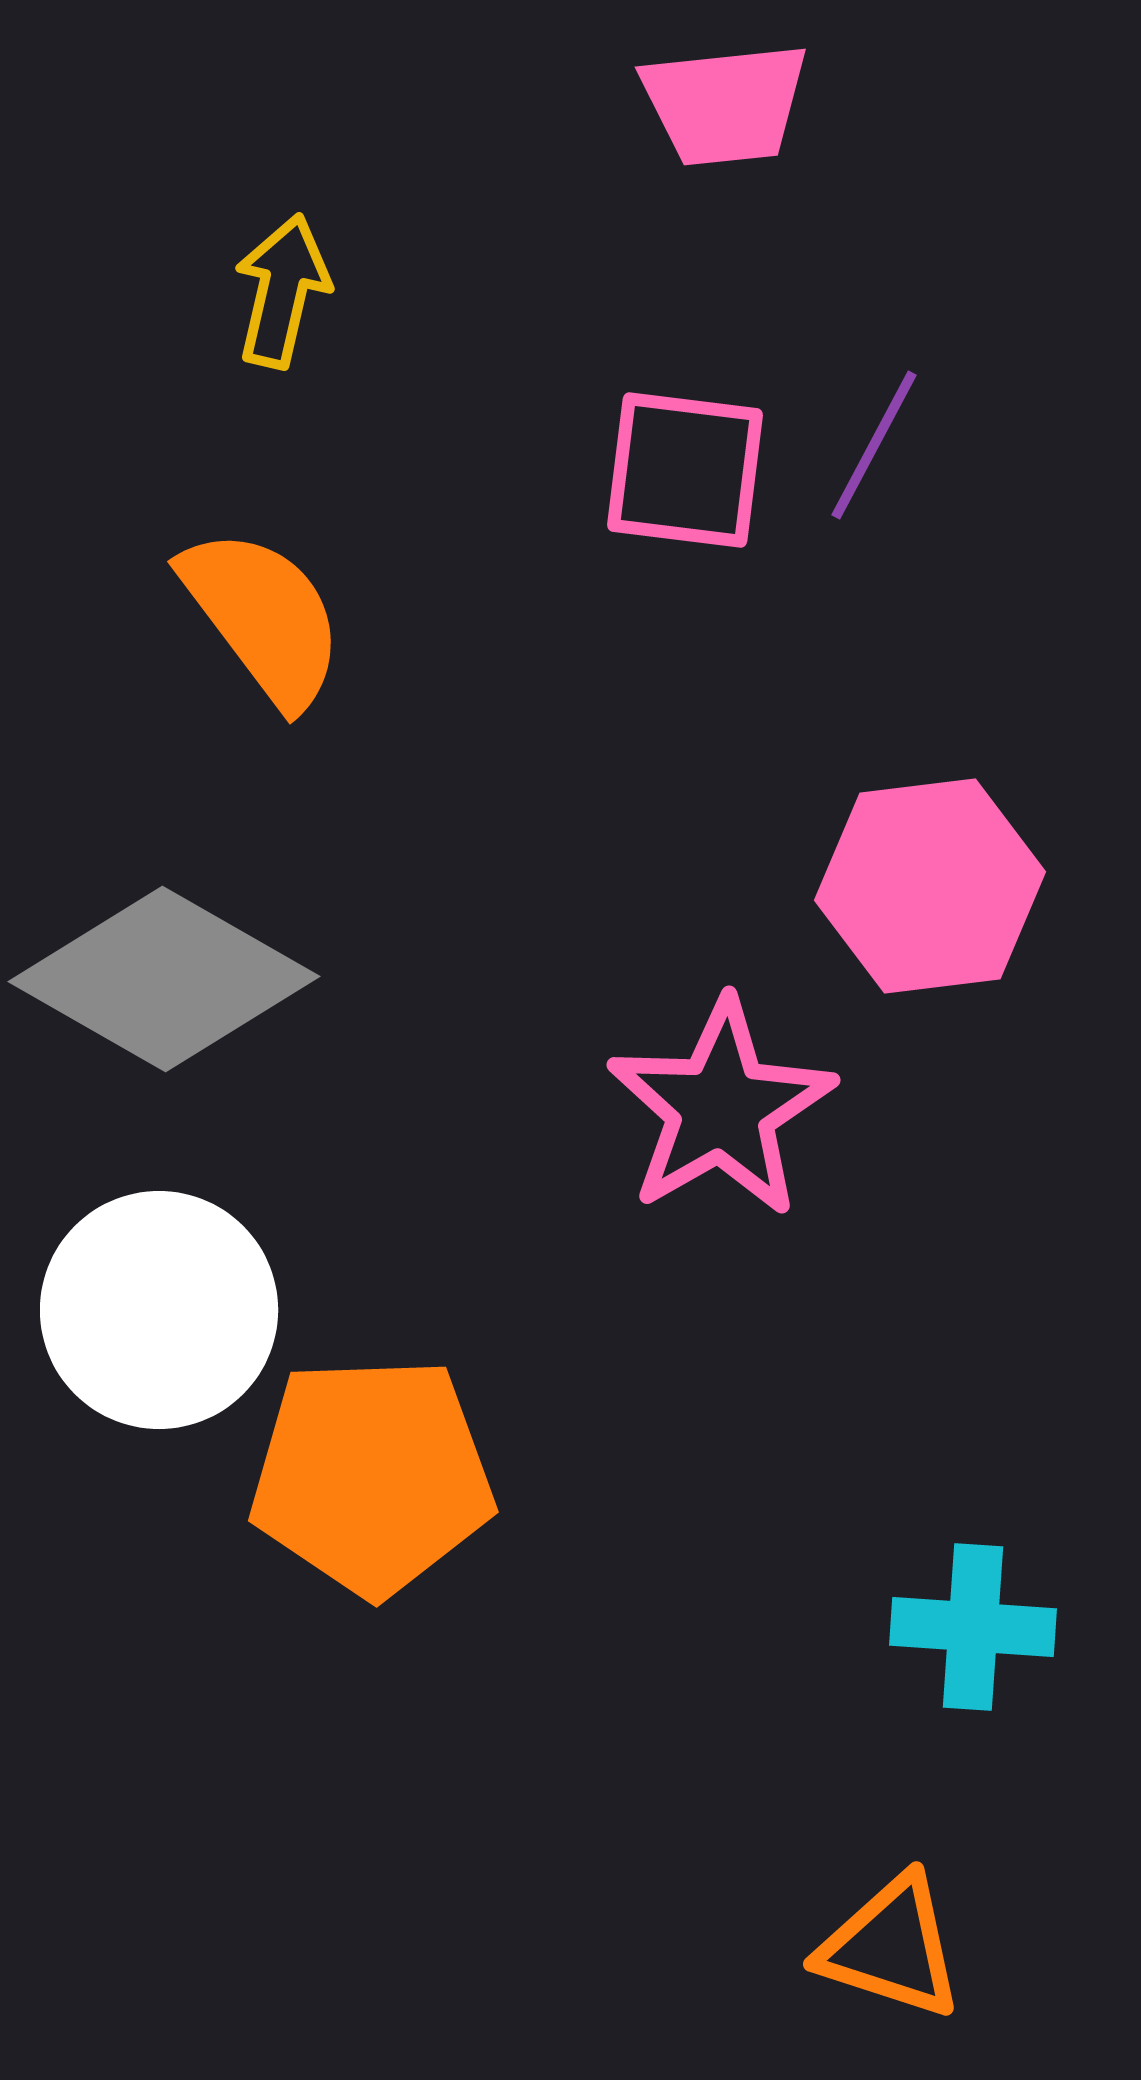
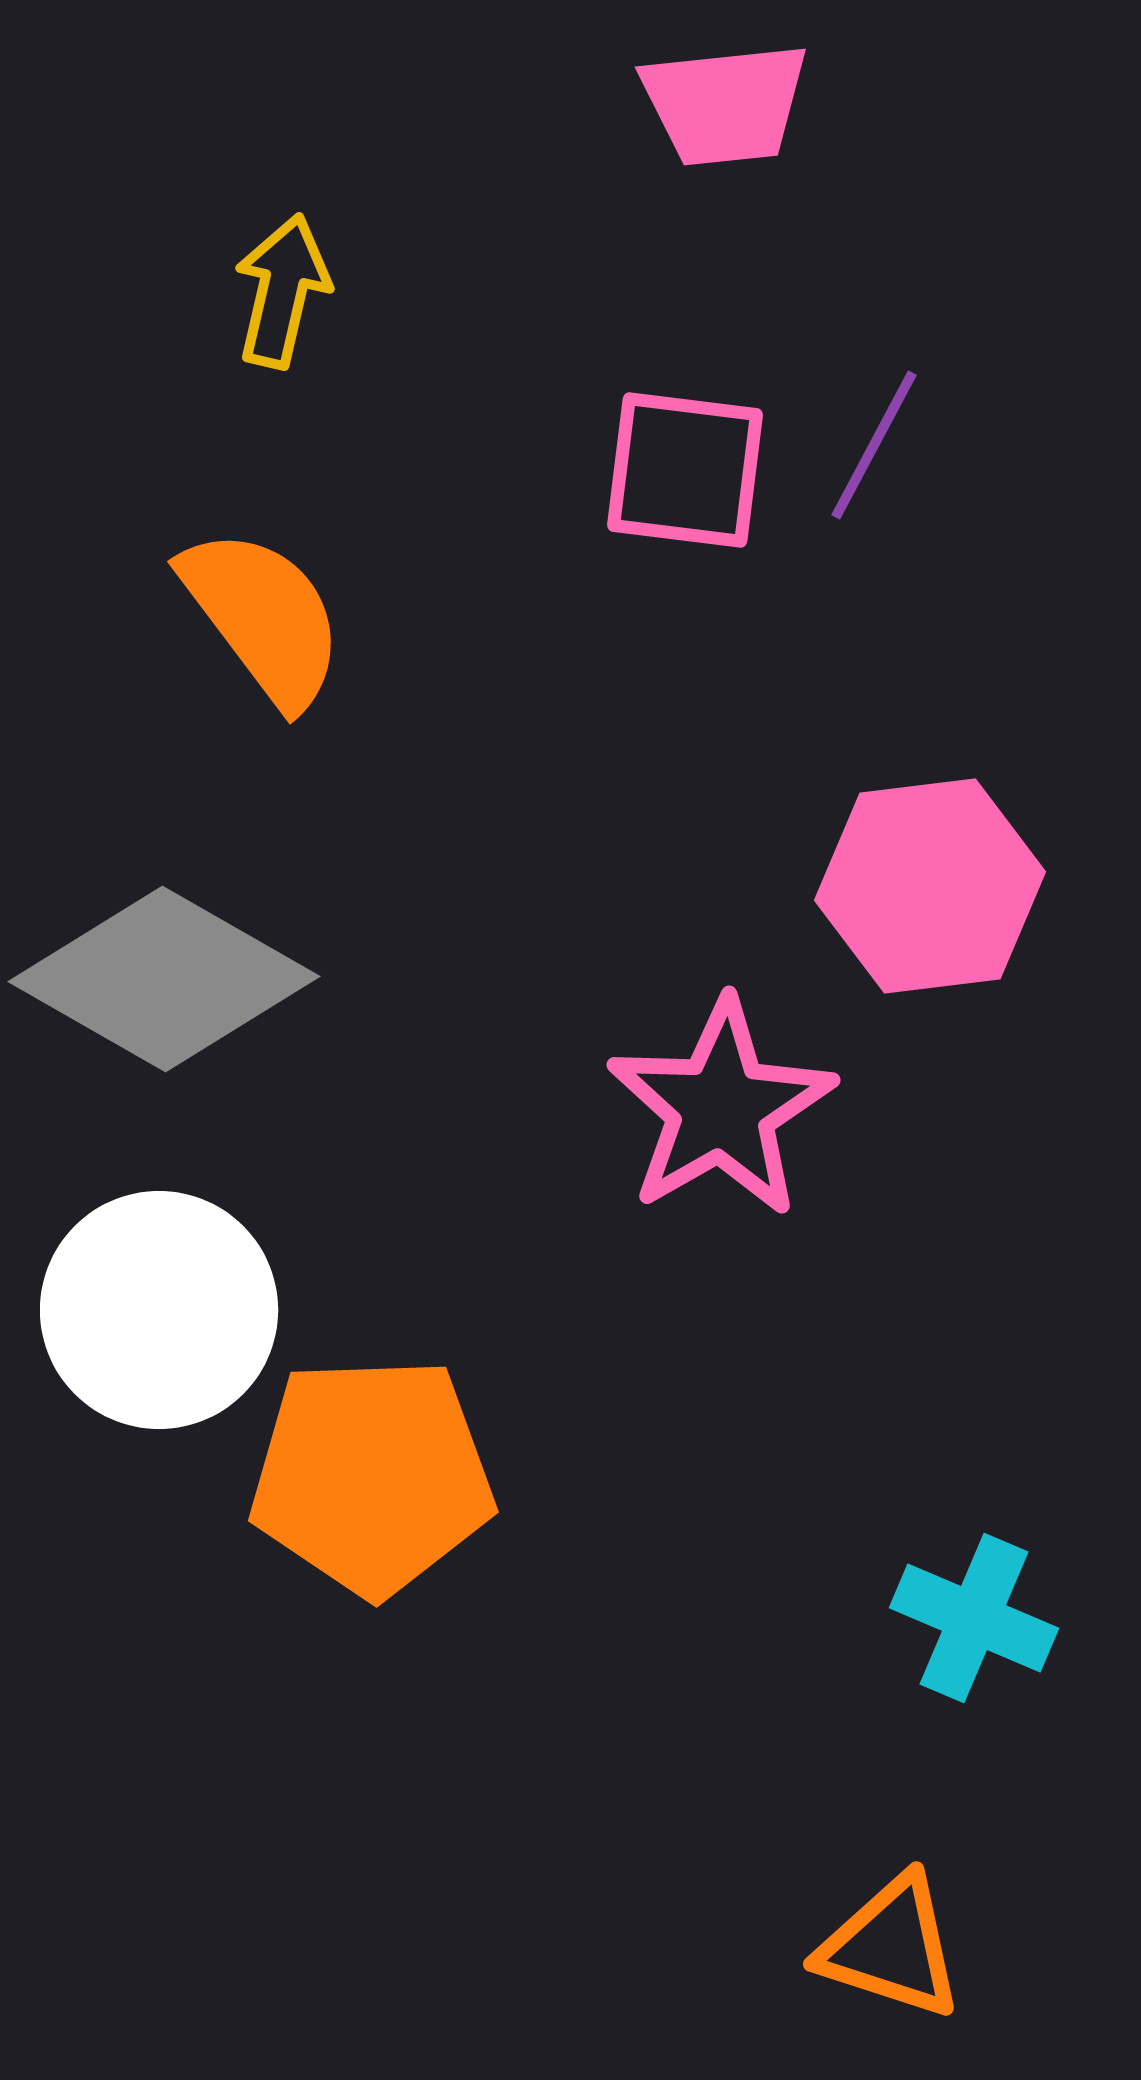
cyan cross: moved 1 px right, 9 px up; rotated 19 degrees clockwise
